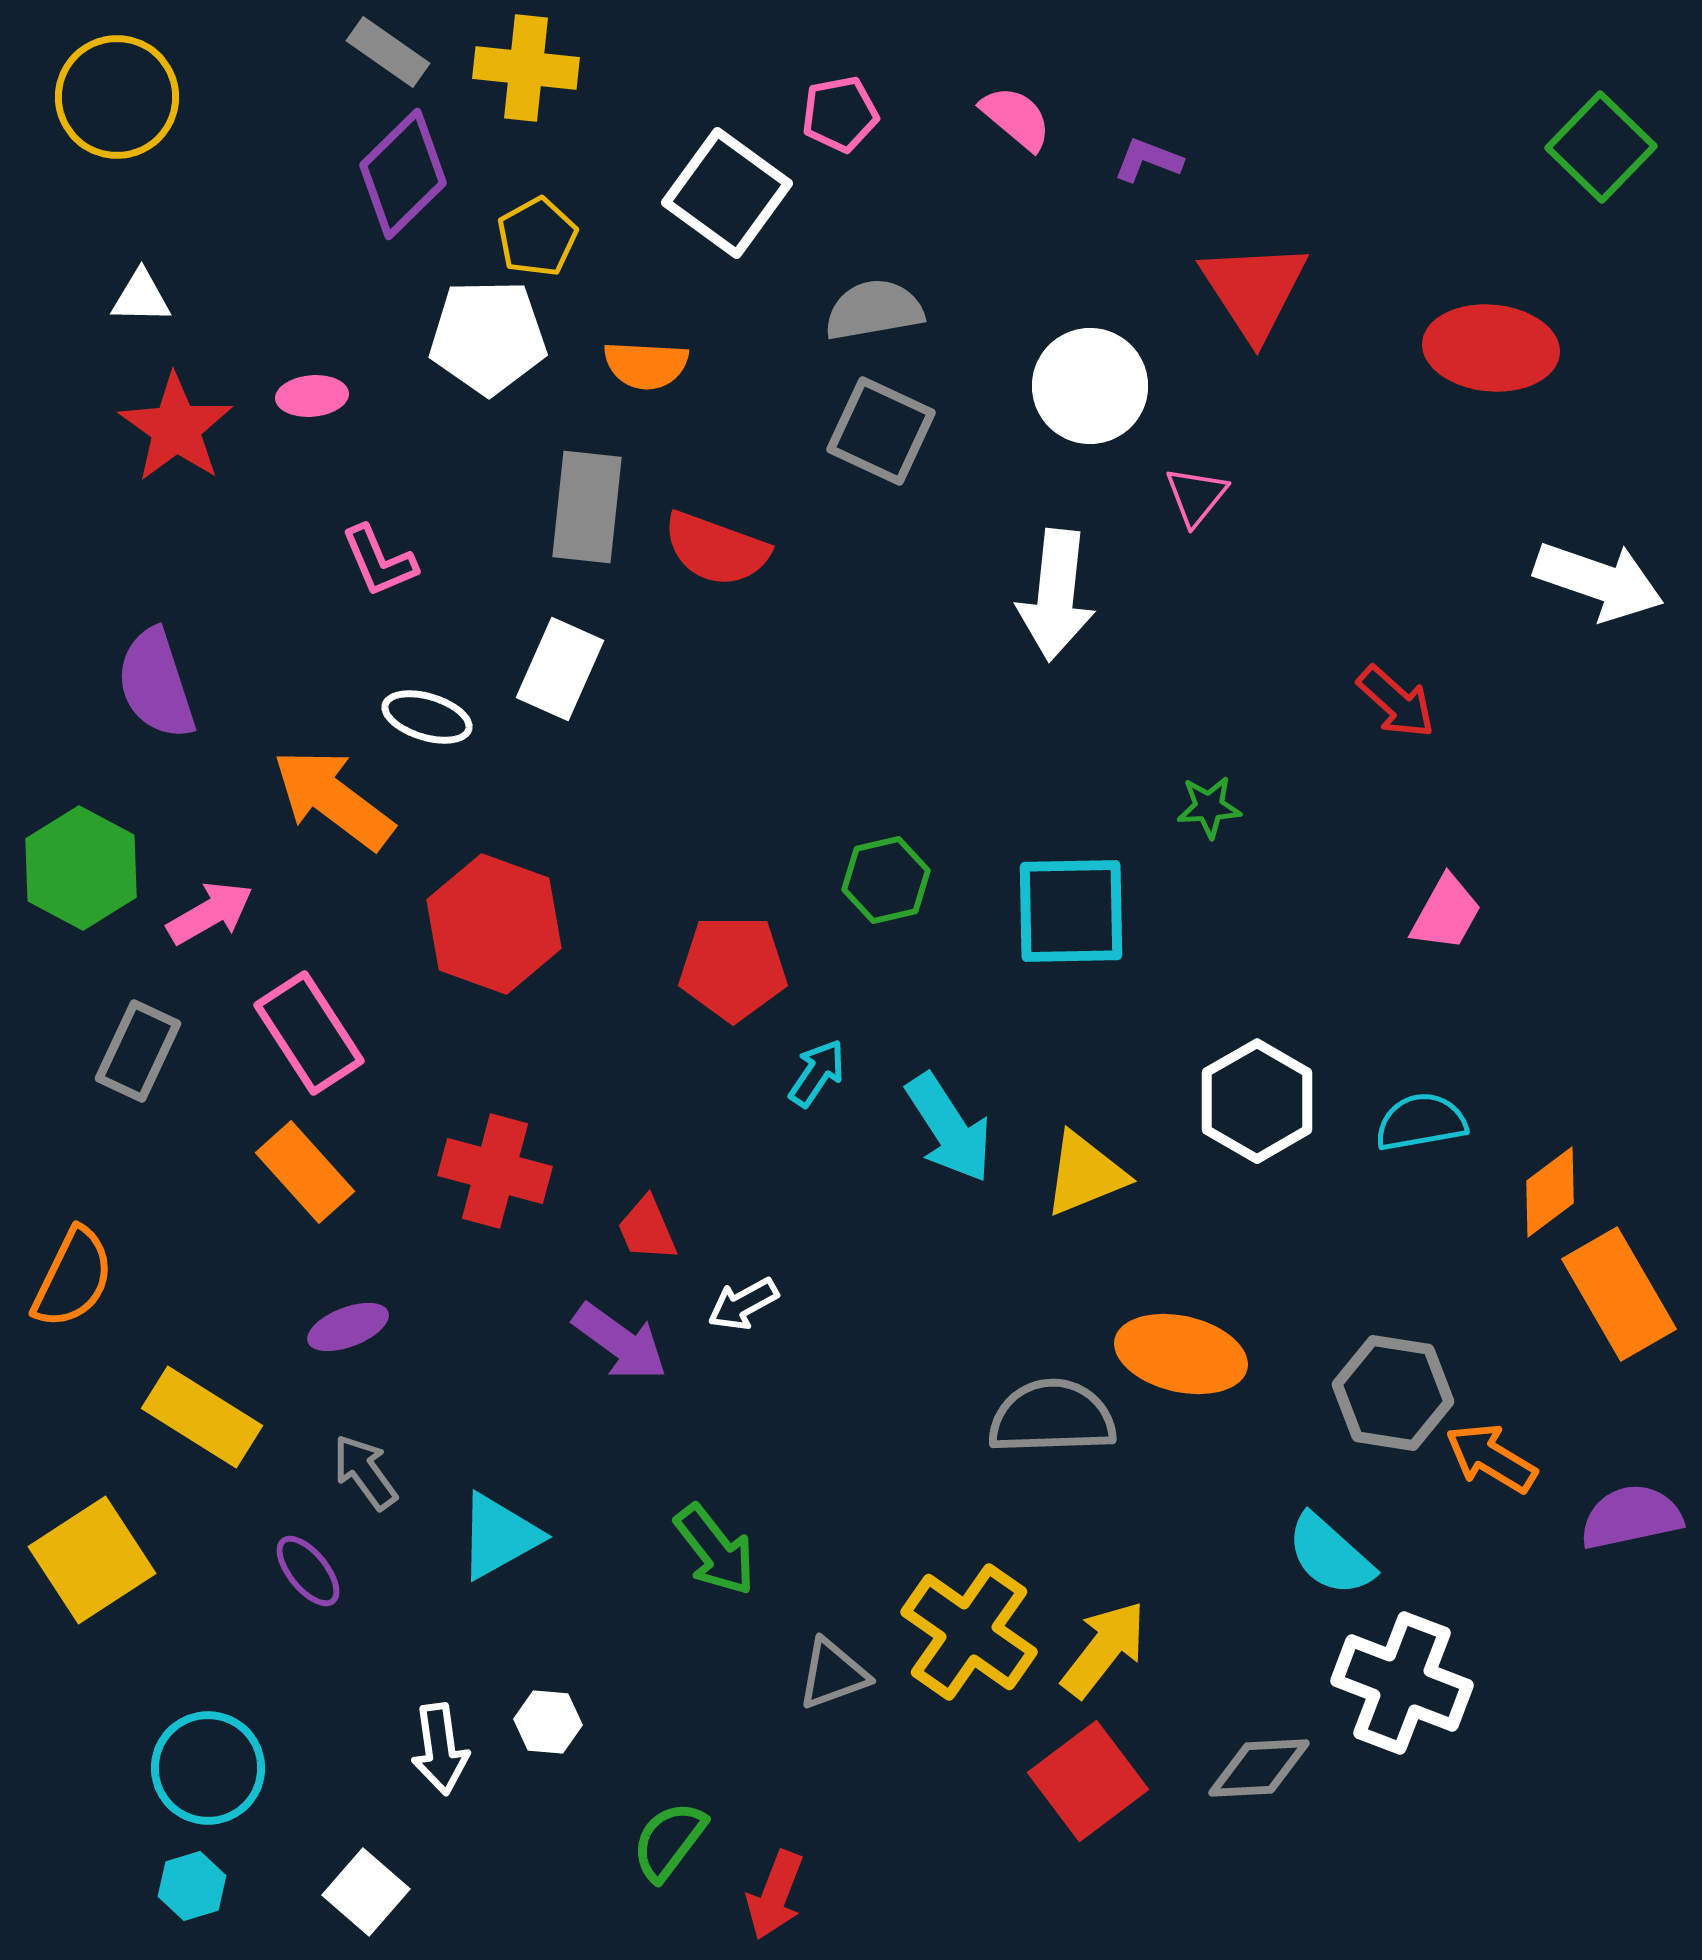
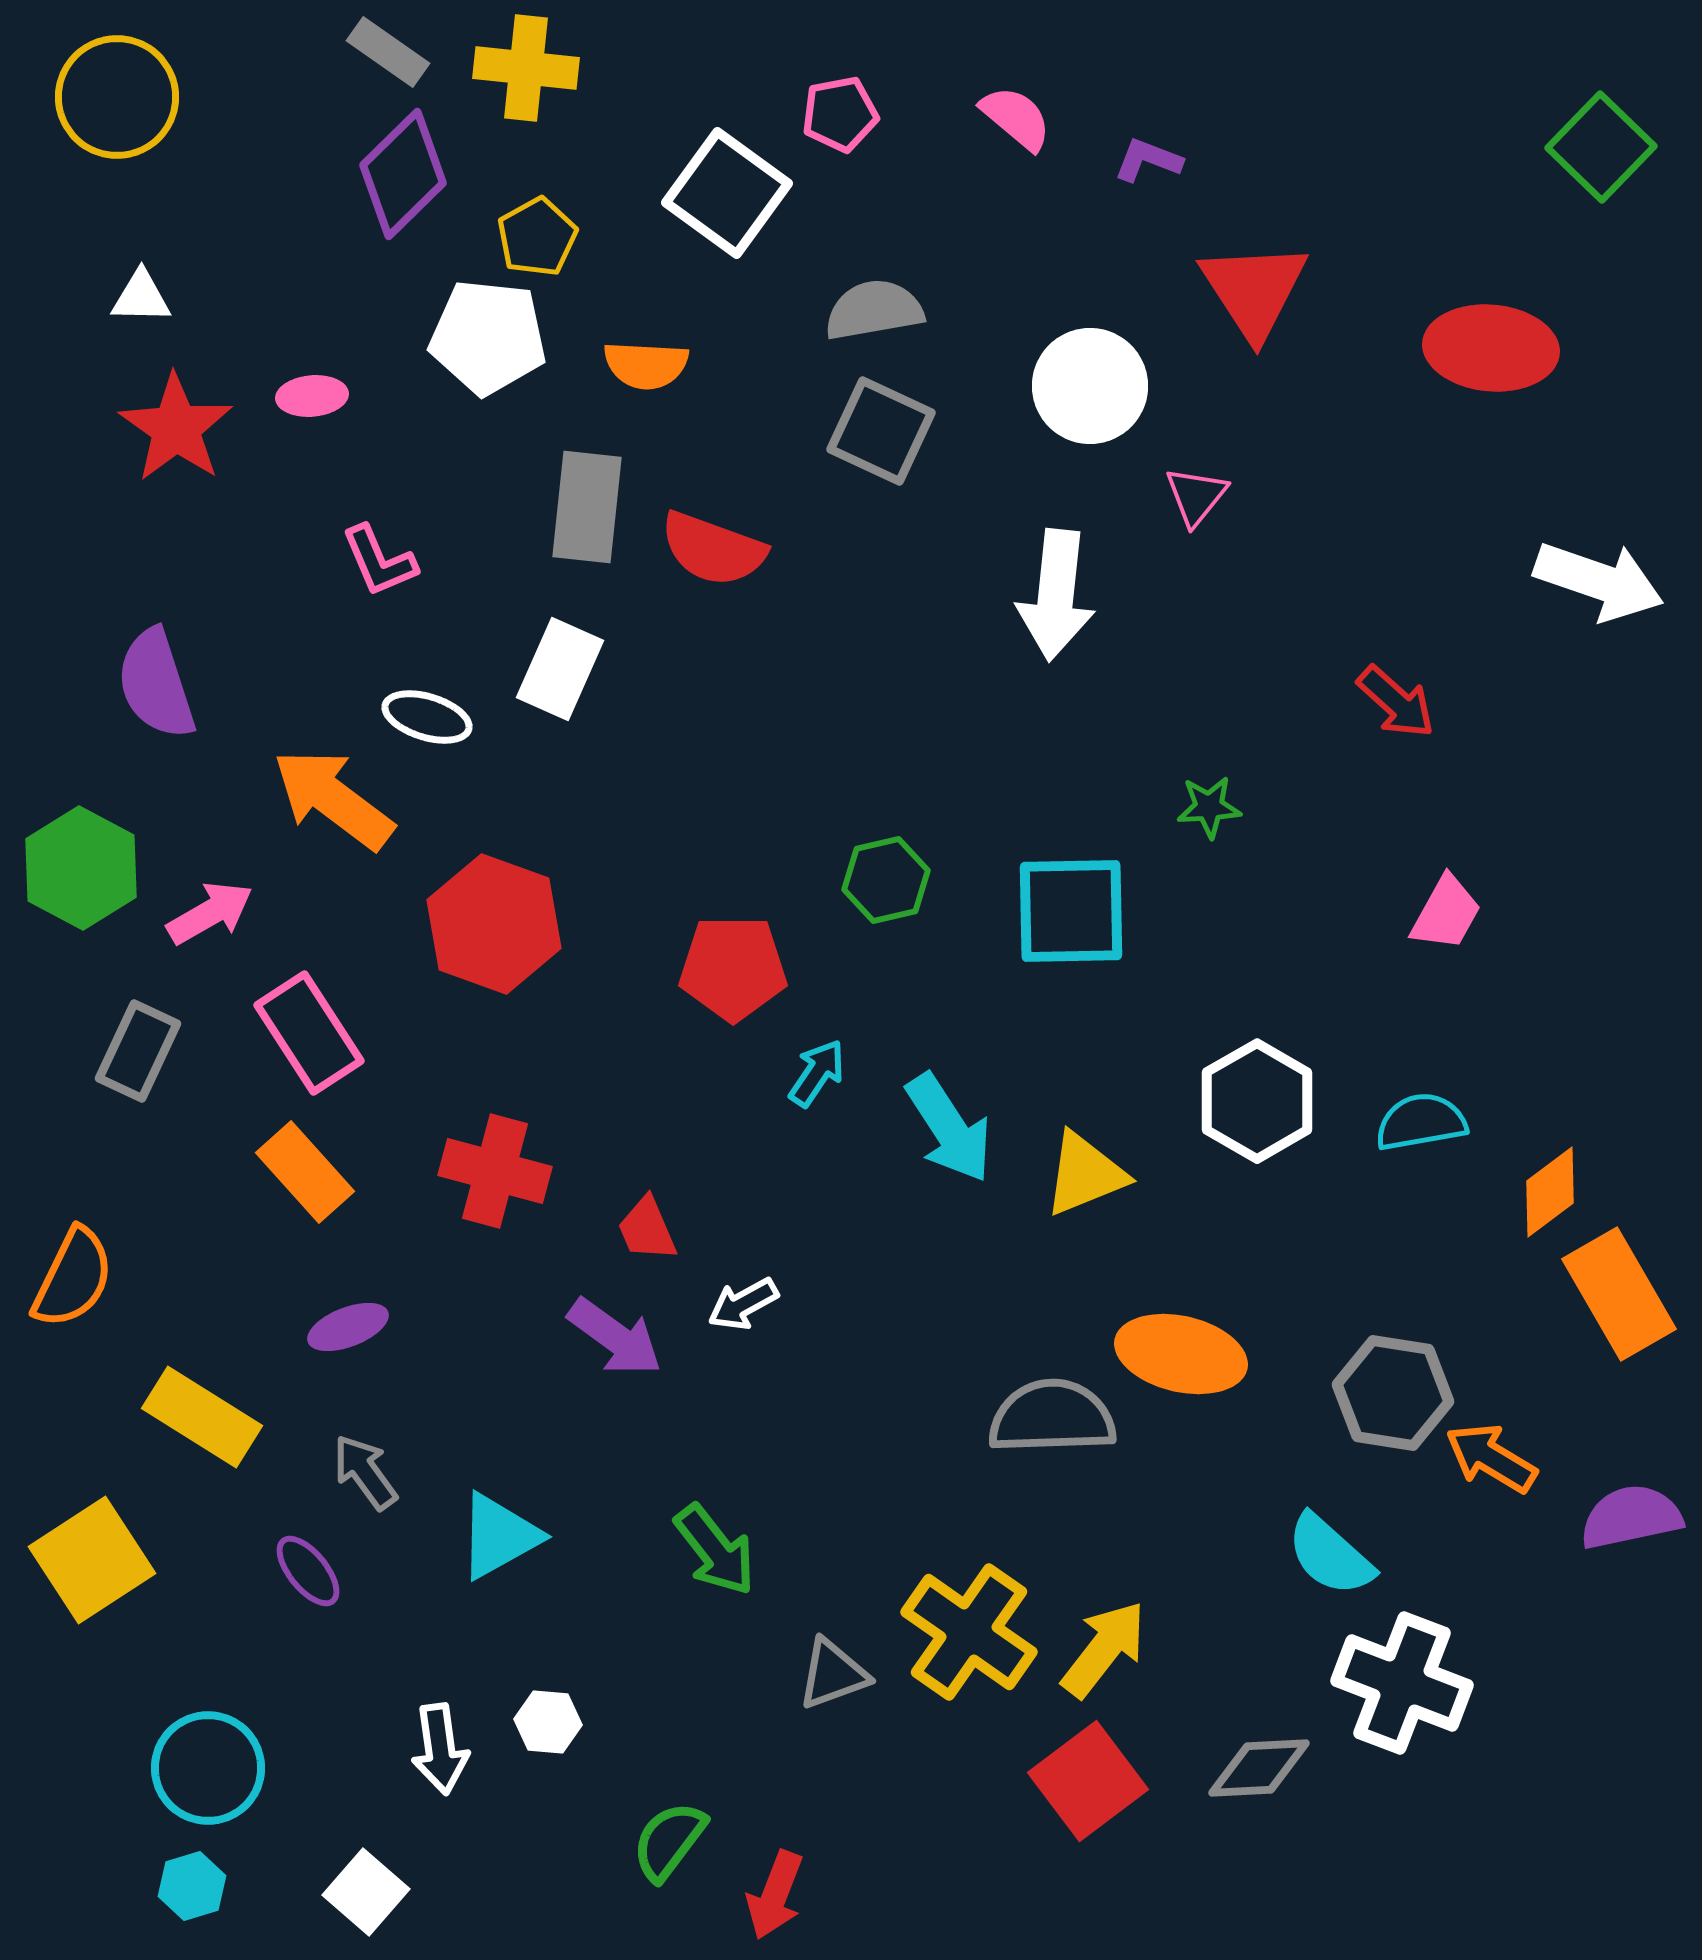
white pentagon at (488, 337): rotated 7 degrees clockwise
red semicircle at (716, 549): moved 3 px left
purple arrow at (620, 1342): moved 5 px left, 5 px up
